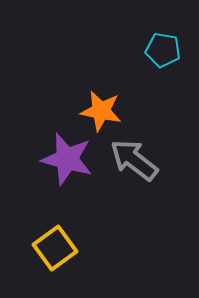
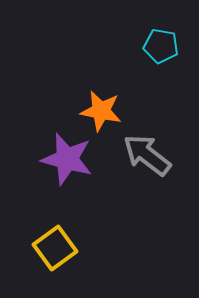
cyan pentagon: moved 2 px left, 4 px up
gray arrow: moved 13 px right, 5 px up
